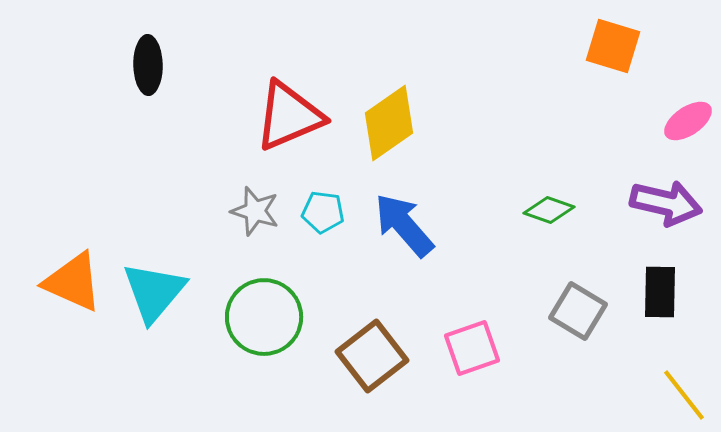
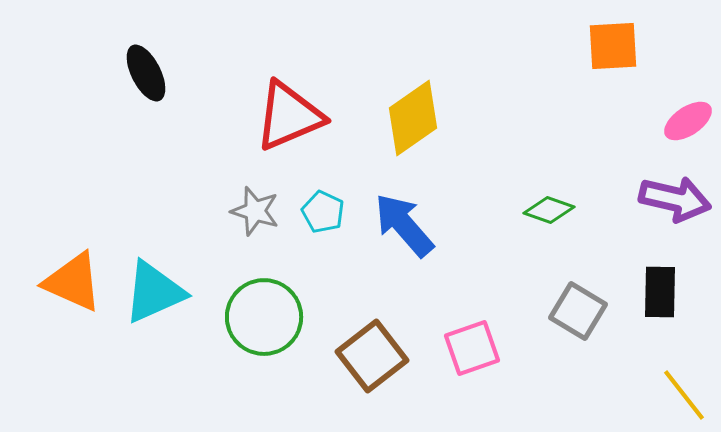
orange square: rotated 20 degrees counterclockwise
black ellipse: moved 2 px left, 8 px down; rotated 26 degrees counterclockwise
yellow diamond: moved 24 px right, 5 px up
purple arrow: moved 9 px right, 4 px up
cyan pentagon: rotated 18 degrees clockwise
cyan triangle: rotated 26 degrees clockwise
